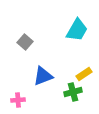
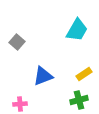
gray square: moved 8 px left
green cross: moved 6 px right, 8 px down
pink cross: moved 2 px right, 4 px down
